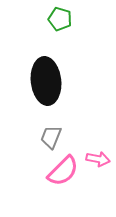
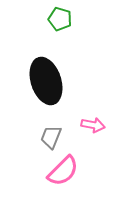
black ellipse: rotated 12 degrees counterclockwise
pink arrow: moved 5 px left, 34 px up
